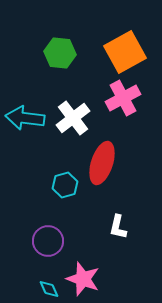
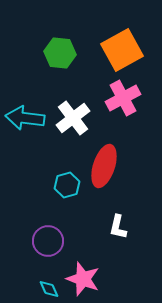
orange square: moved 3 px left, 2 px up
red ellipse: moved 2 px right, 3 px down
cyan hexagon: moved 2 px right
